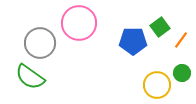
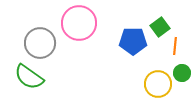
orange line: moved 6 px left, 6 px down; rotated 30 degrees counterclockwise
green semicircle: moved 1 px left
yellow circle: moved 1 px right, 1 px up
